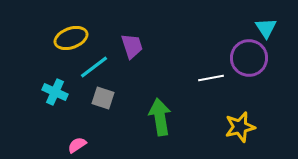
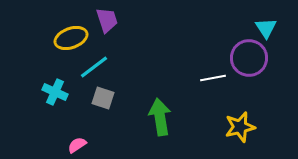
purple trapezoid: moved 25 px left, 26 px up
white line: moved 2 px right
